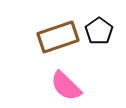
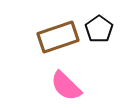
black pentagon: moved 2 px up
